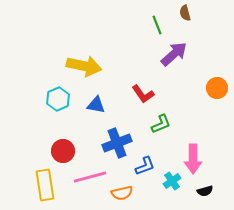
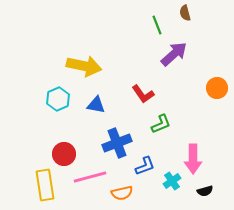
red circle: moved 1 px right, 3 px down
